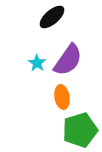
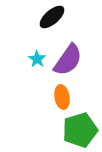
cyan star: moved 4 px up
